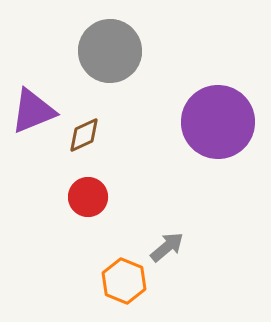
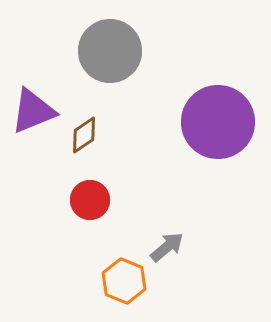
brown diamond: rotated 9 degrees counterclockwise
red circle: moved 2 px right, 3 px down
